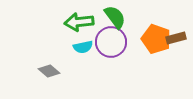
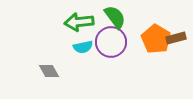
orange pentagon: rotated 12 degrees clockwise
gray diamond: rotated 20 degrees clockwise
